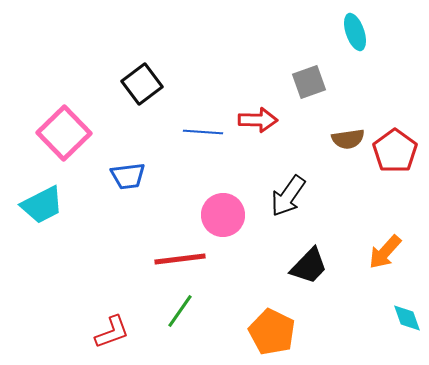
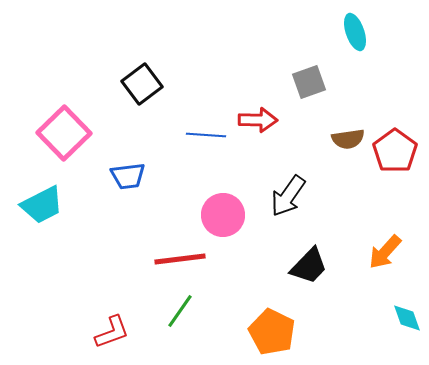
blue line: moved 3 px right, 3 px down
